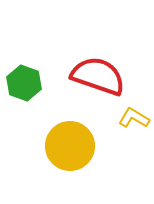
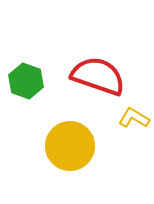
green hexagon: moved 2 px right, 2 px up
